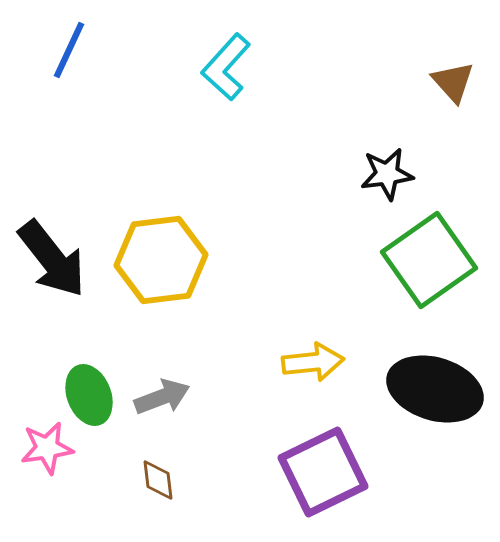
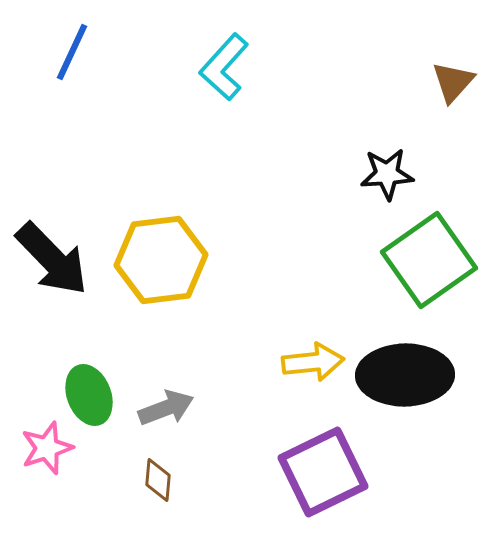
blue line: moved 3 px right, 2 px down
cyan L-shape: moved 2 px left
brown triangle: rotated 24 degrees clockwise
black star: rotated 4 degrees clockwise
black arrow: rotated 6 degrees counterclockwise
black ellipse: moved 30 px left, 14 px up; rotated 18 degrees counterclockwise
gray arrow: moved 4 px right, 11 px down
pink star: rotated 10 degrees counterclockwise
brown diamond: rotated 12 degrees clockwise
